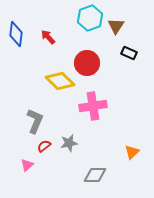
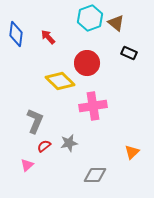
brown triangle: moved 3 px up; rotated 24 degrees counterclockwise
